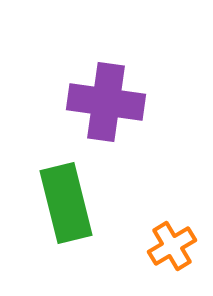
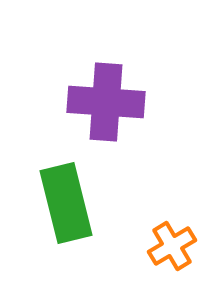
purple cross: rotated 4 degrees counterclockwise
